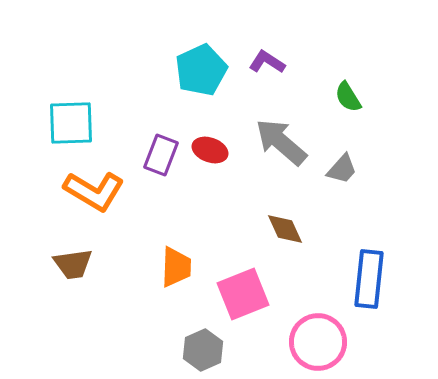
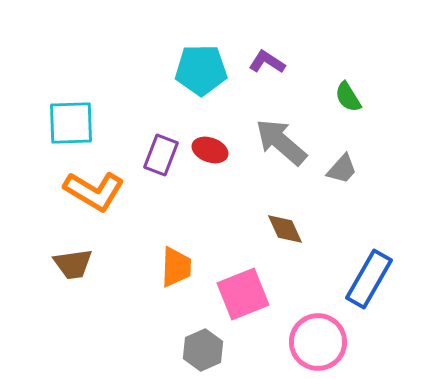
cyan pentagon: rotated 24 degrees clockwise
blue rectangle: rotated 24 degrees clockwise
